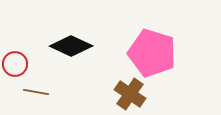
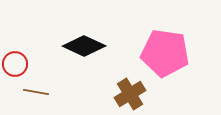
black diamond: moved 13 px right
pink pentagon: moved 13 px right; rotated 9 degrees counterclockwise
brown cross: rotated 24 degrees clockwise
